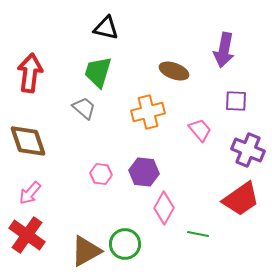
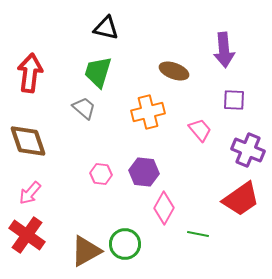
purple arrow: rotated 16 degrees counterclockwise
purple square: moved 2 px left, 1 px up
